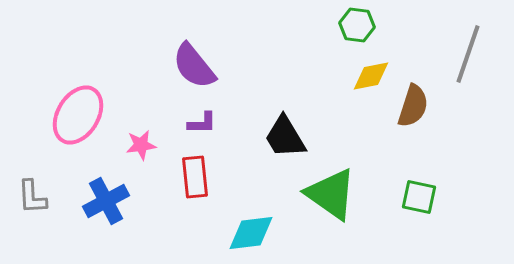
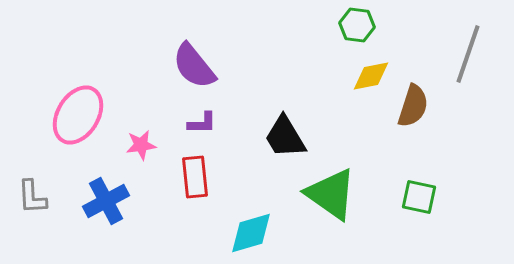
cyan diamond: rotated 9 degrees counterclockwise
